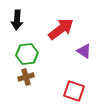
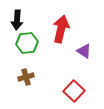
red arrow: rotated 40 degrees counterclockwise
green hexagon: moved 11 px up
red square: rotated 25 degrees clockwise
